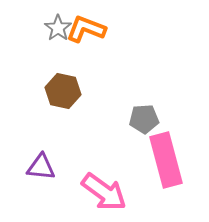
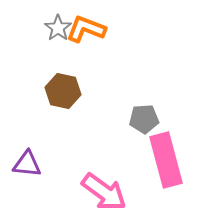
purple triangle: moved 14 px left, 3 px up
